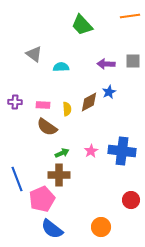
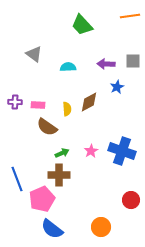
cyan semicircle: moved 7 px right
blue star: moved 8 px right, 5 px up
pink rectangle: moved 5 px left
blue cross: rotated 12 degrees clockwise
